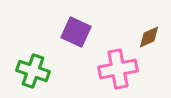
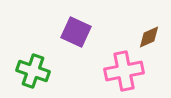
pink cross: moved 6 px right, 2 px down
